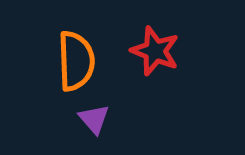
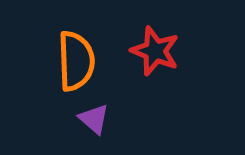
purple triangle: rotated 8 degrees counterclockwise
